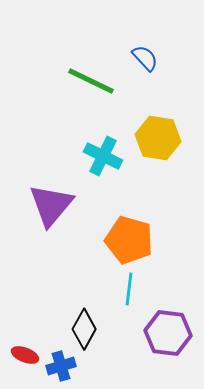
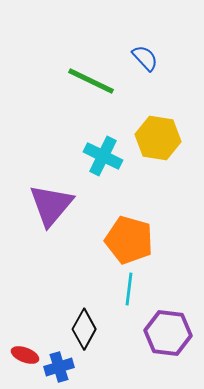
blue cross: moved 2 px left, 1 px down
